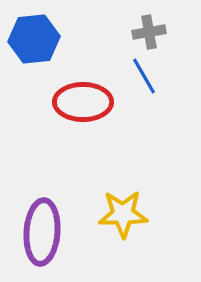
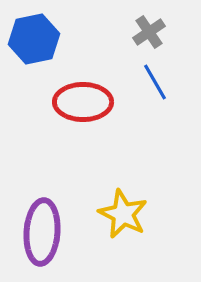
gray cross: rotated 24 degrees counterclockwise
blue hexagon: rotated 6 degrees counterclockwise
blue line: moved 11 px right, 6 px down
yellow star: rotated 27 degrees clockwise
